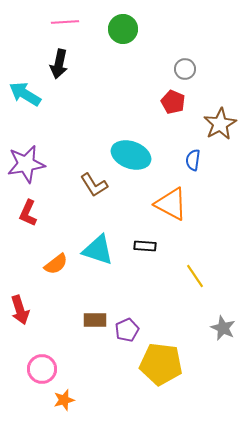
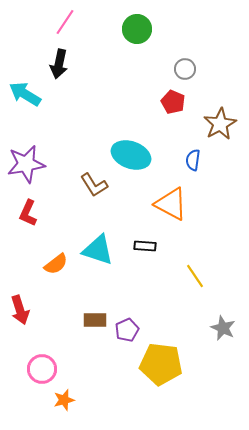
pink line: rotated 52 degrees counterclockwise
green circle: moved 14 px right
